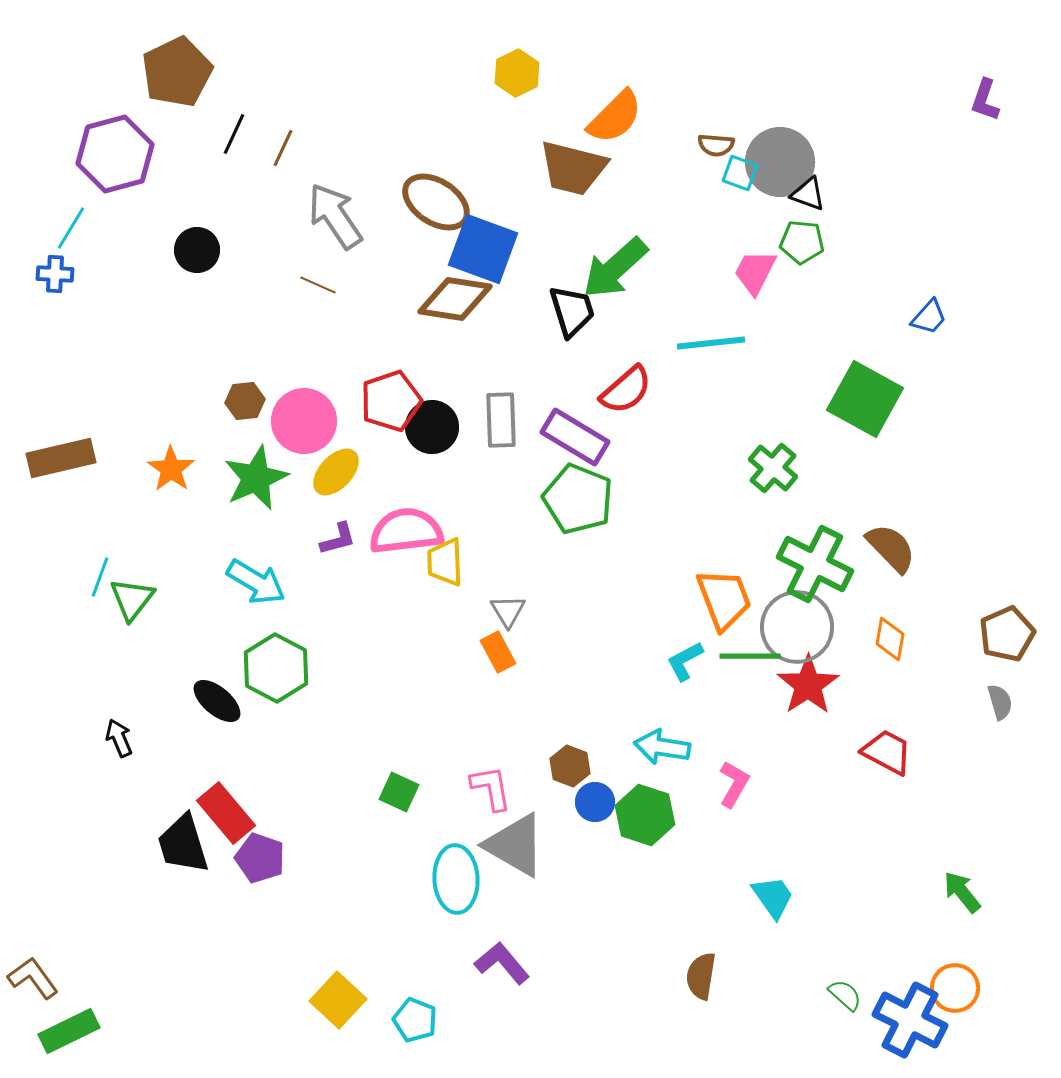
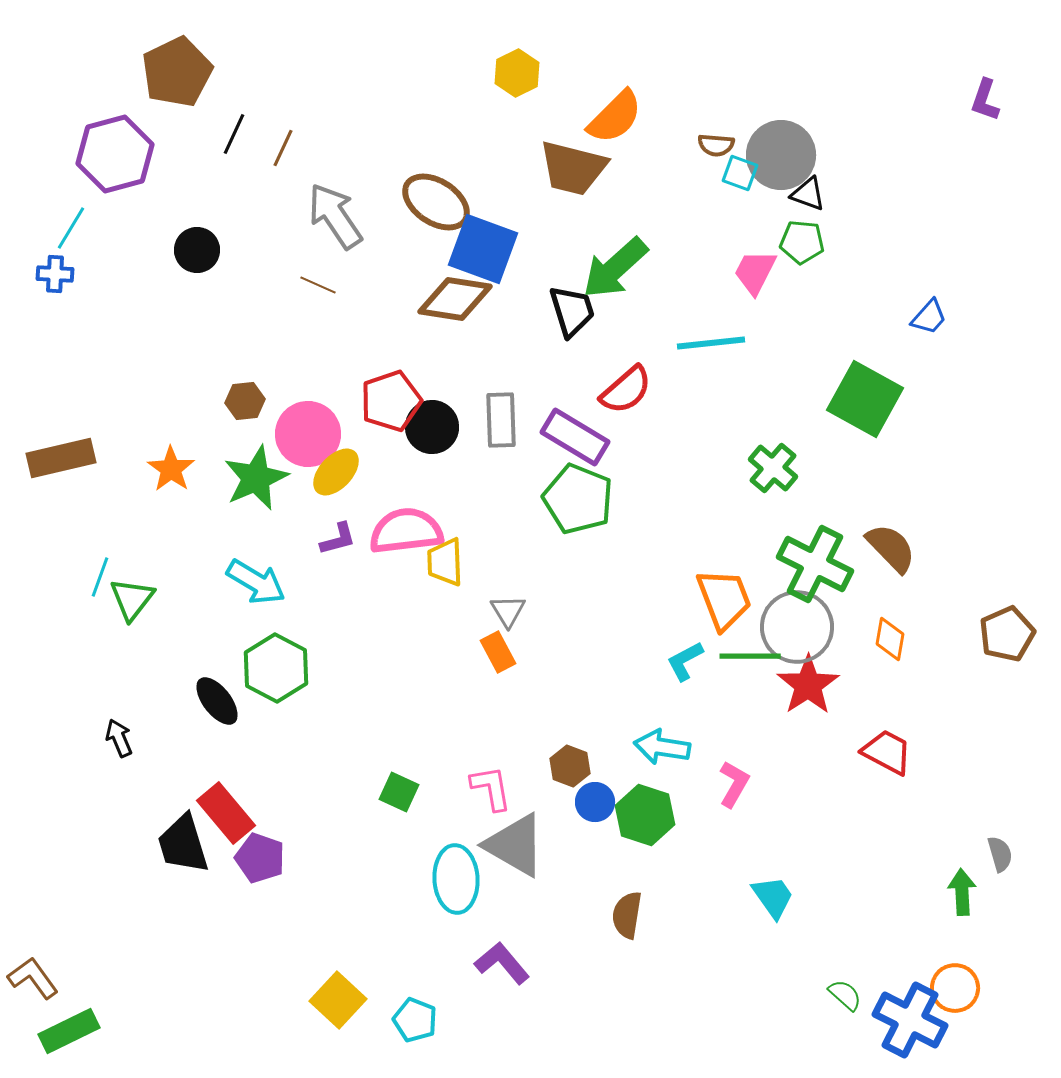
gray circle at (780, 162): moved 1 px right, 7 px up
pink circle at (304, 421): moved 4 px right, 13 px down
black ellipse at (217, 701): rotated 12 degrees clockwise
gray semicircle at (1000, 702): moved 152 px down
green arrow at (962, 892): rotated 36 degrees clockwise
brown semicircle at (701, 976): moved 74 px left, 61 px up
